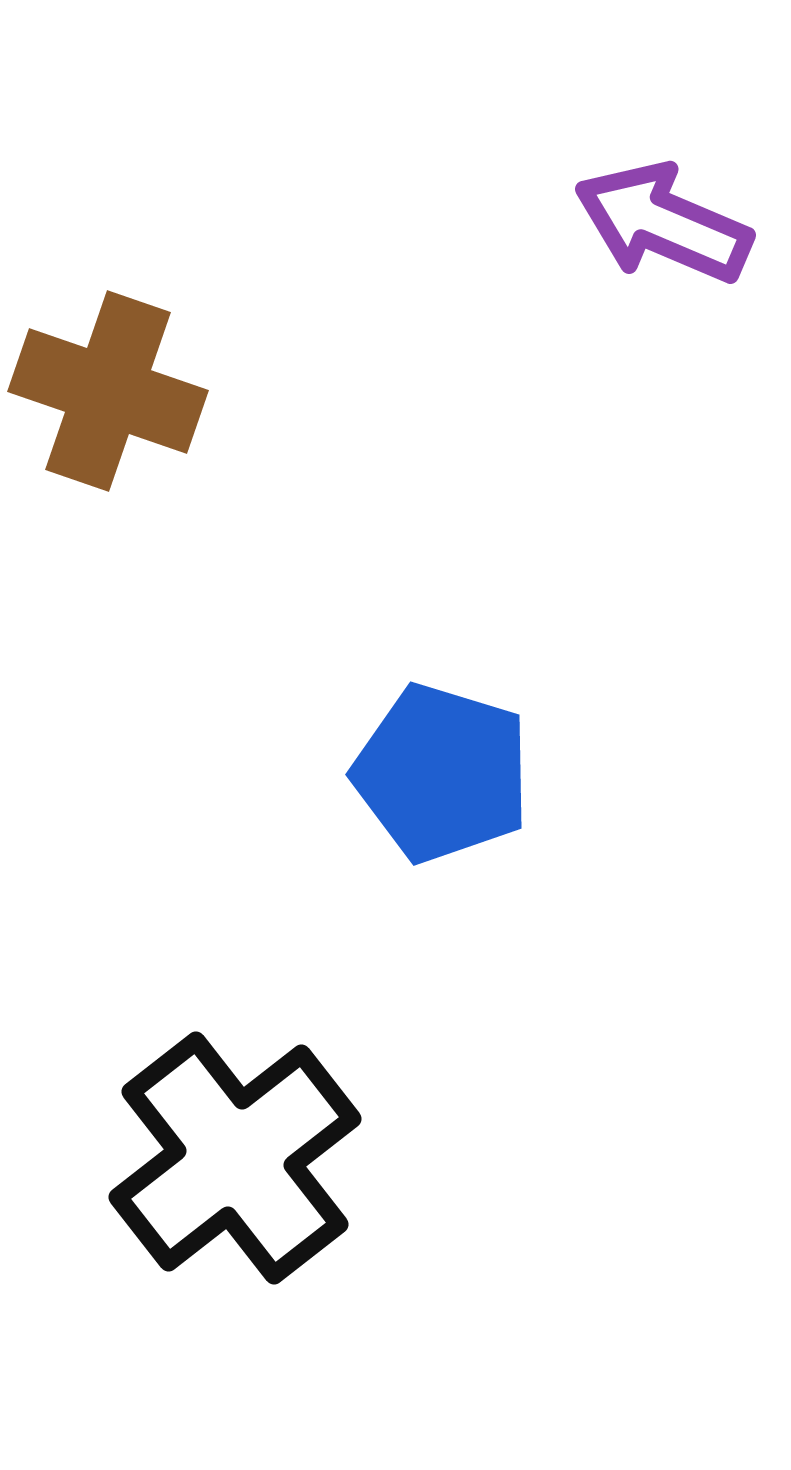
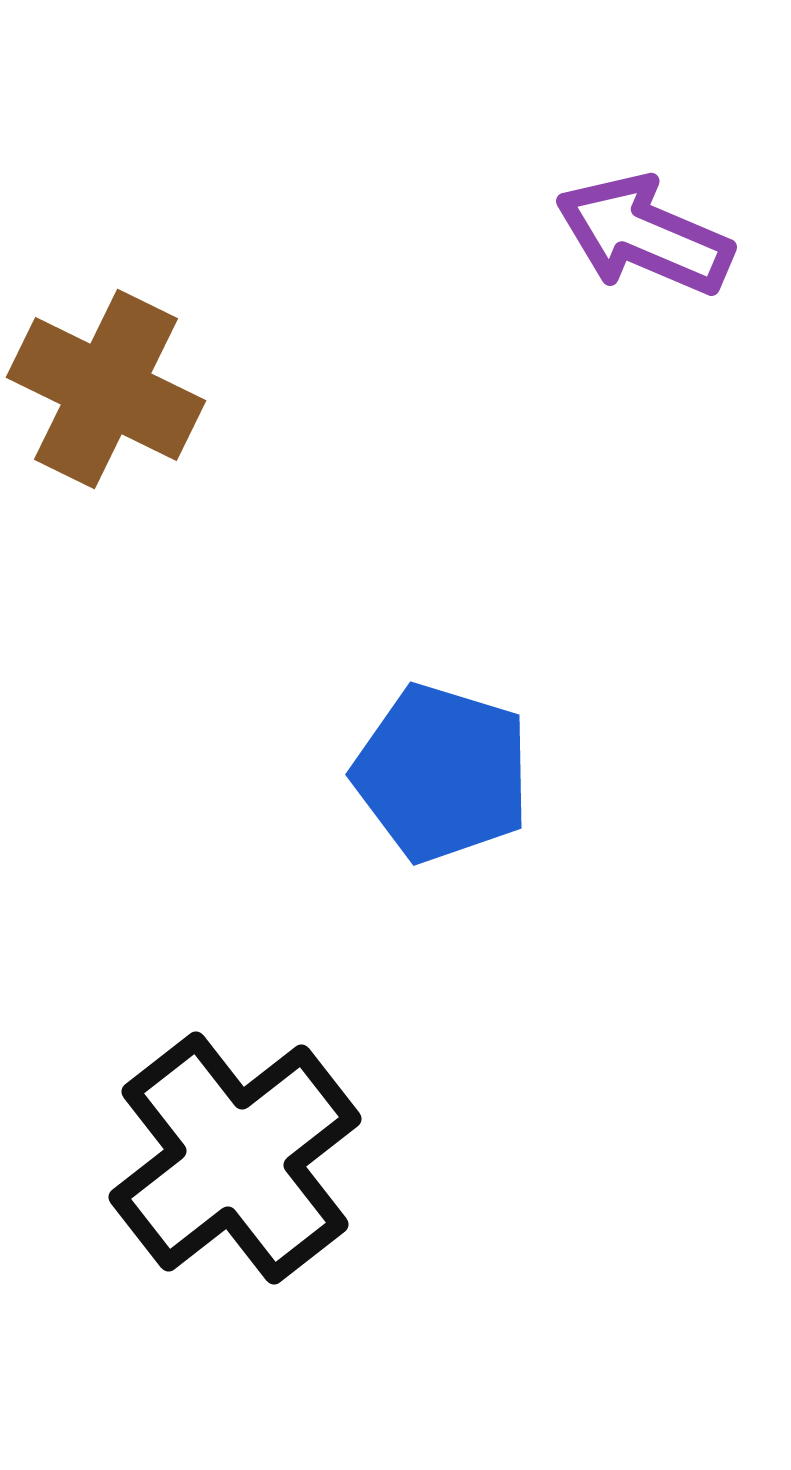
purple arrow: moved 19 px left, 12 px down
brown cross: moved 2 px left, 2 px up; rotated 7 degrees clockwise
